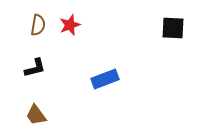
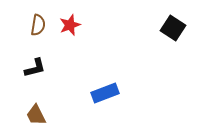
black square: rotated 30 degrees clockwise
blue rectangle: moved 14 px down
brown trapezoid: rotated 10 degrees clockwise
